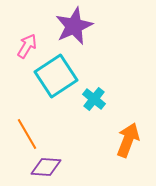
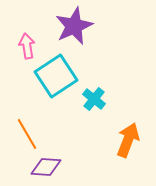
pink arrow: rotated 40 degrees counterclockwise
